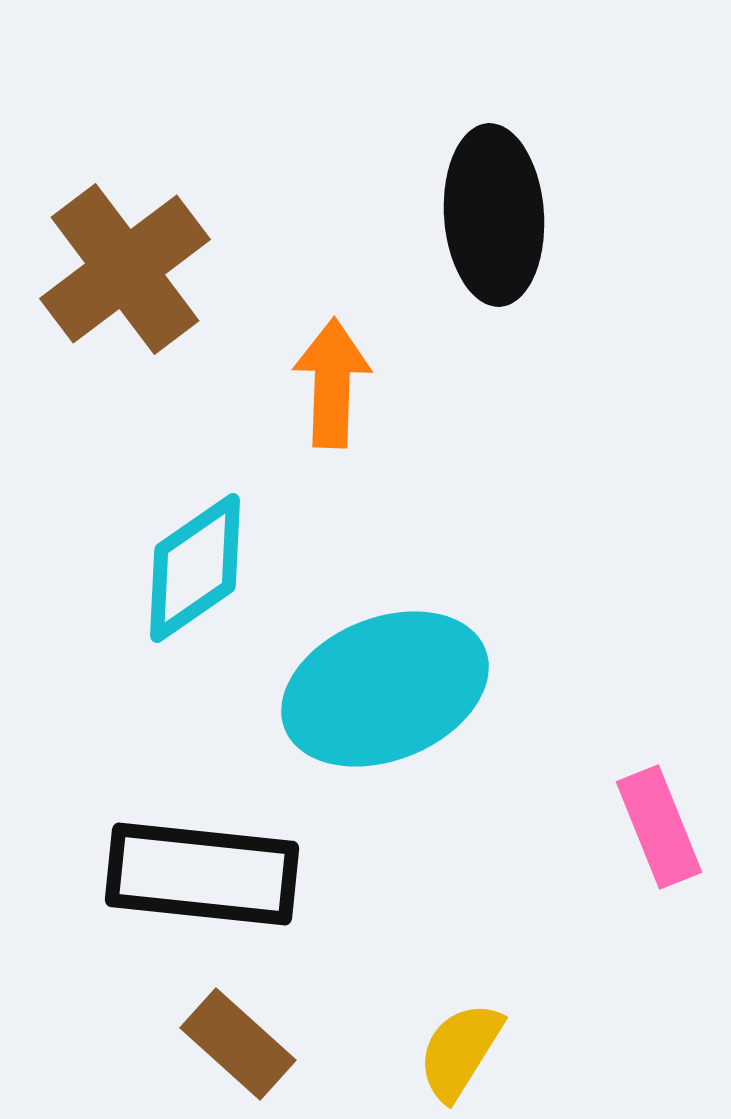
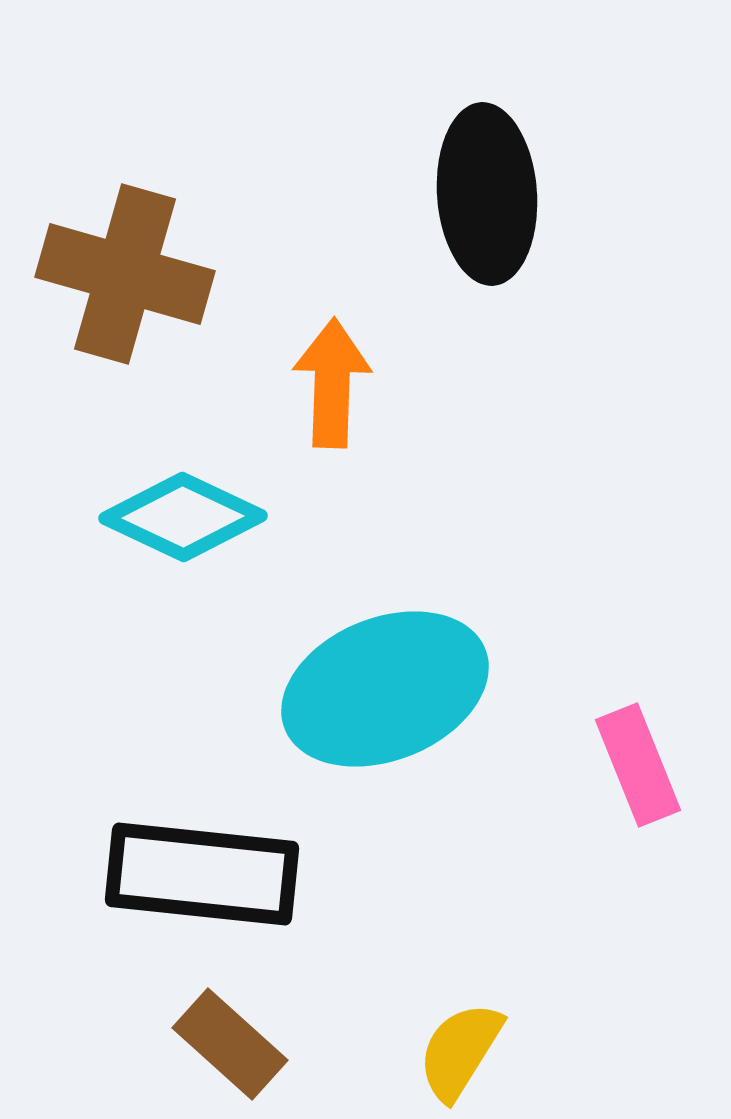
black ellipse: moved 7 px left, 21 px up
brown cross: moved 5 px down; rotated 37 degrees counterclockwise
cyan diamond: moved 12 px left, 51 px up; rotated 60 degrees clockwise
pink rectangle: moved 21 px left, 62 px up
brown rectangle: moved 8 px left
